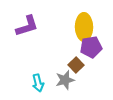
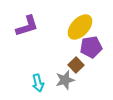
yellow ellipse: moved 4 px left; rotated 44 degrees clockwise
